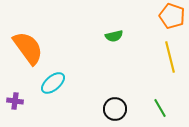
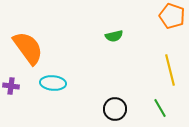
yellow line: moved 13 px down
cyan ellipse: rotated 45 degrees clockwise
purple cross: moved 4 px left, 15 px up
